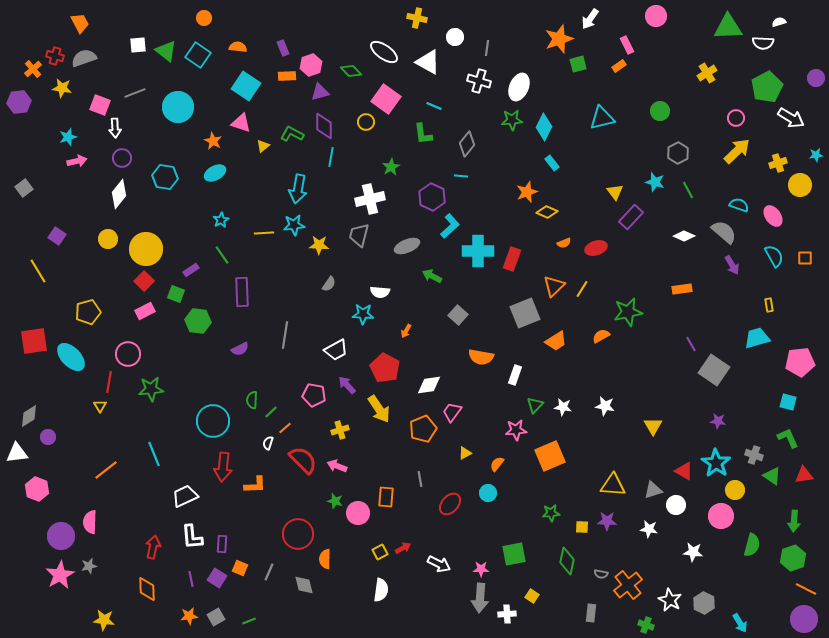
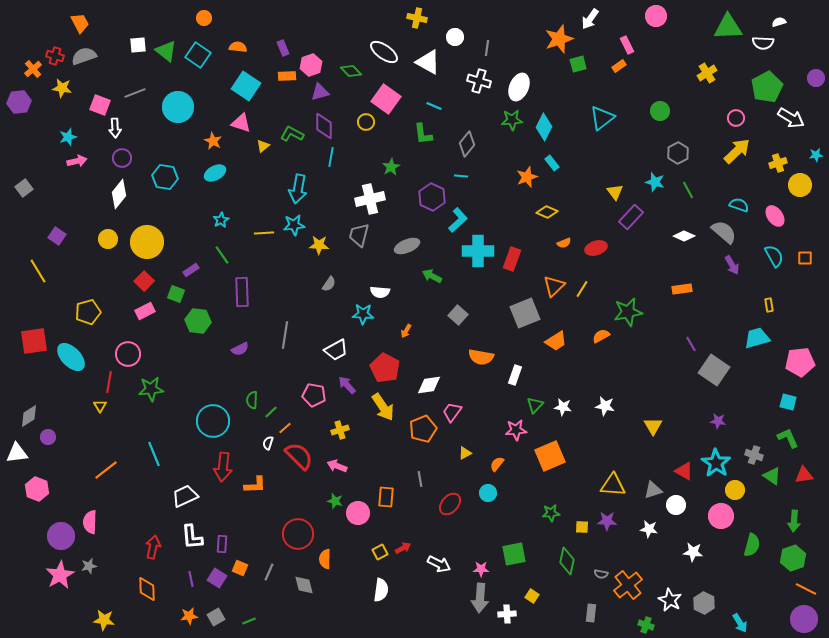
gray semicircle at (84, 58): moved 2 px up
cyan triangle at (602, 118): rotated 24 degrees counterclockwise
orange star at (527, 192): moved 15 px up
pink ellipse at (773, 216): moved 2 px right
cyan L-shape at (450, 226): moved 8 px right, 6 px up
yellow circle at (146, 249): moved 1 px right, 7 px up
yellow arrow at (379, 409): moved 4 px right, 2 px up
red semicircle at (303, 460): moved 4 px left, 4 px up
